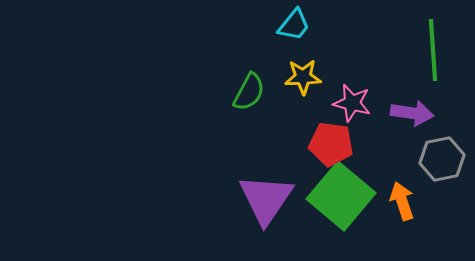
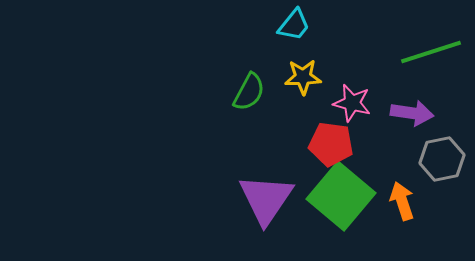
green line: moved 2 px left, 2 px down; rotated 76 degrees clockwise
